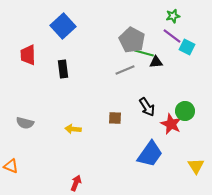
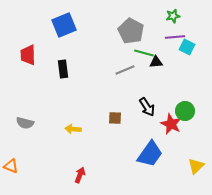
blue square: moved 1 px right, 1 px up; rotated 20 degrees clockwise
purple line: moved 3 px right, 1 px down; rotated 42 degrees counterclockwise
gray pentagon: moved 1 px left, 9 px up
yellow triangle: rotated 18 degrees clockwise
red arrow: moved 4 px right, 8 px up
